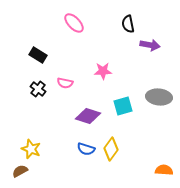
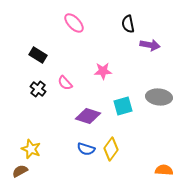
pink semicircle: rotated 35 degrees clockwise
